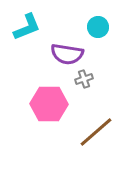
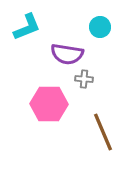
cyan circle: moved 2 px right
gray cross: rotated 24 degrees clockwise
brown line: moved 7 px right; rotated 72 degrees counterclockwise
